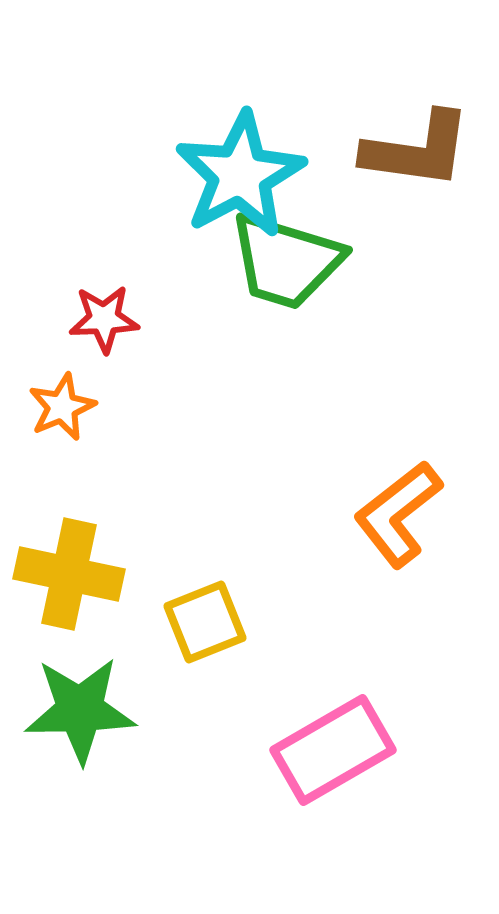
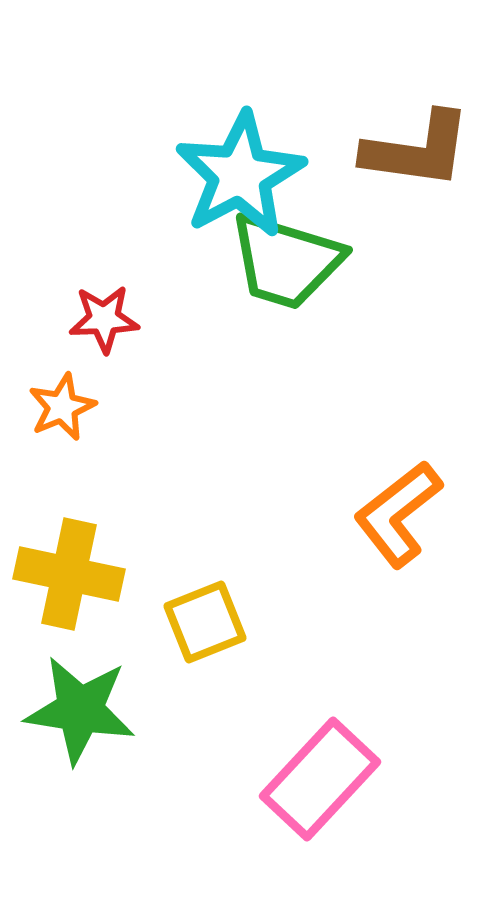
green star: rotated 10 degrees clockwise
pink rectangle: moved 13 px left, 29 px down; rotated 17 degrees counterclockwise
